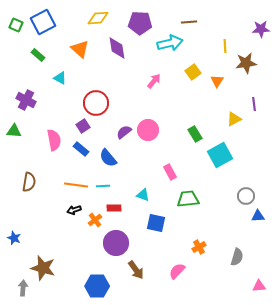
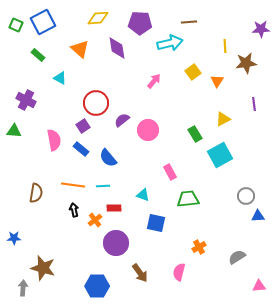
yellow triangle at (234, 119): moved 11 px left
purple semicircle at (124, 132): moved 2 px left, 12 px up
brown semicircle at (29, 182): moved 7 px right, 11 px down
orange line at (76, 185): moved 3 px left
black arrow at (74, 210): rotated 96 degrees clockwise
blue star at (14, 238): rotated 24 degrees counterclockwise
gray semicircle at (237, 257): rotated 138 degrees counterclockwise
brown arrow at (136, 270): moved 4 px right, 3 px down
pink semicircle at (177, 271): moved 2 px right, 1 px down; rotated 30 degrees counterclockwise
